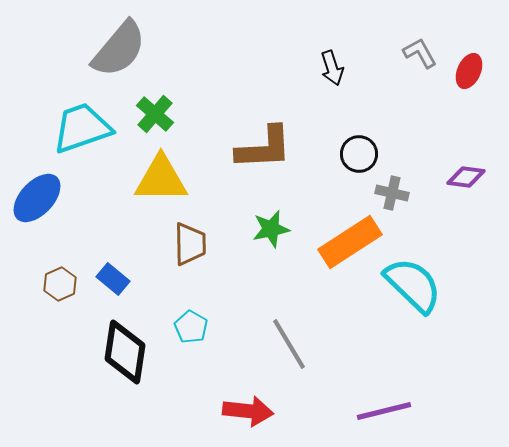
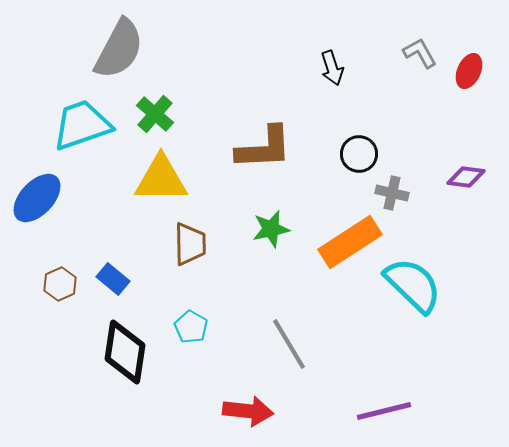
gray semicircle: rotated 12 degrees counterclockwise
cyan trapezoid: moved 3 px up
